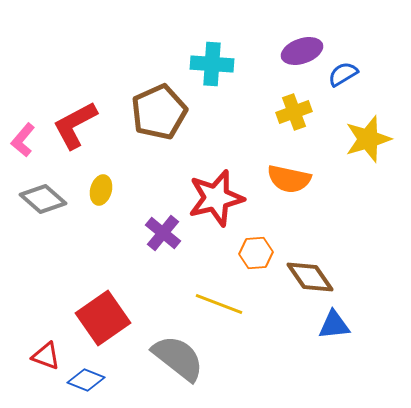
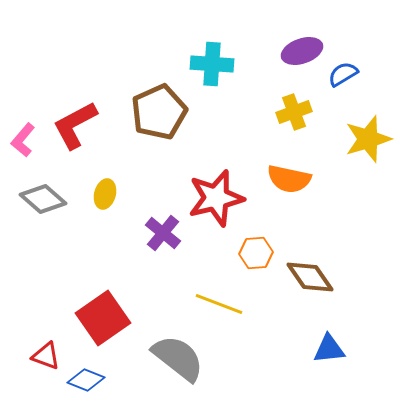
yellow ellipse: moved 4 px right, 4 px down
blue triangle: moved 5 px left, 24 px down
